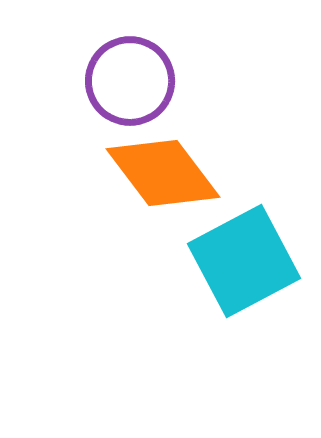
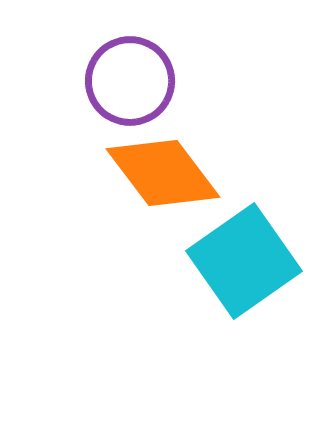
cyan square: rotated 7 degrees counterclockwise
